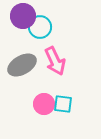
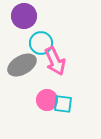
purple circle: moved 1 px right
cyan circle: moved 1 px right, 16 px down
pink circle: moved 3 px right, 4 px up
